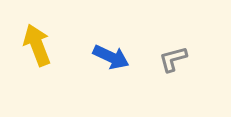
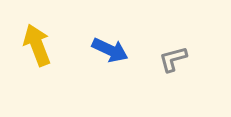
blue arrow: moved 1 px left, 7 px up
